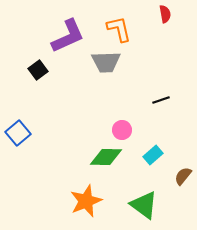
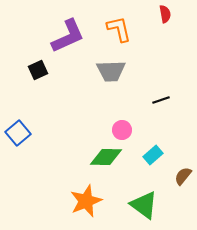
gray trapezoid: moved 5 px right, 9 px down
black square: rotated 12 degrees clockwise
